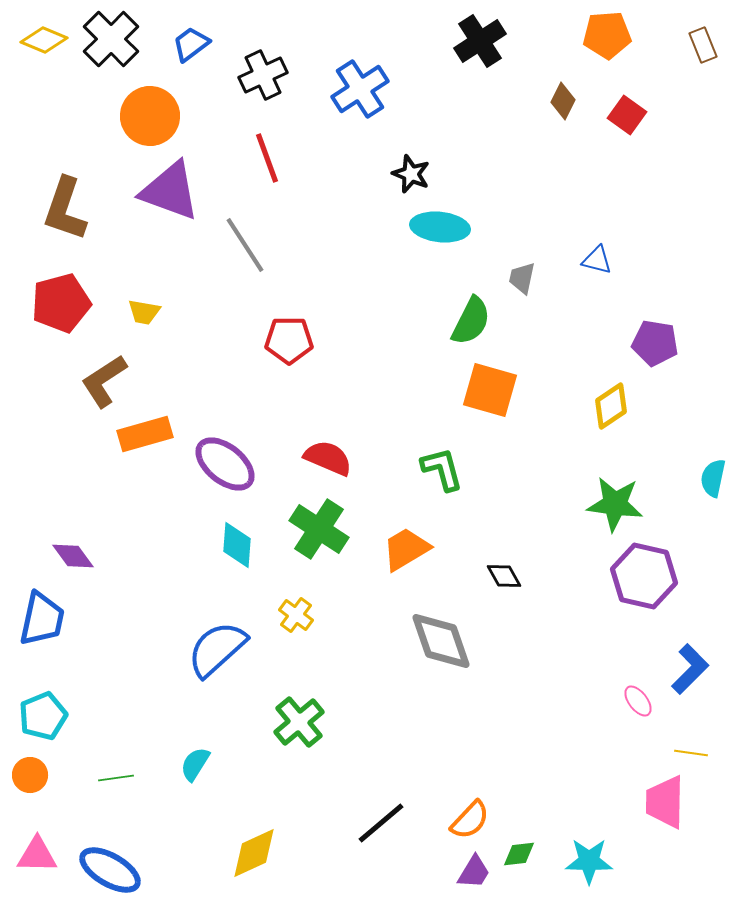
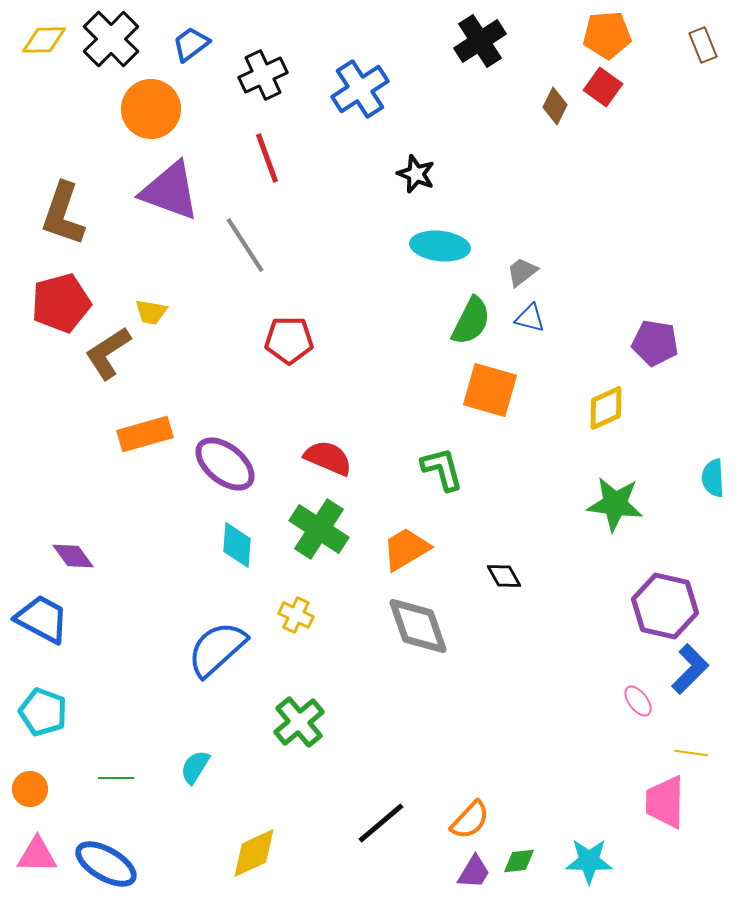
yellow diamond at (44, 40): rotated 24 degrees counterclockwise
brown diamond at (563, 101): moved 8 px left, 5 px down
red square at (627, 115): moved 24 px left, 28 px up
orange circle at (150, 116): moved 1 px right, 7 px up
black star at (411, 174): moved 5 px right
brown L-shape at (65, 209): moved 2 px left, 5 px down
cyan ellipse at (440, 227): moved 19 px down
blue triangle at (597, 260): moved 67 px left, 58 px down
gray trapezoid at (522, 278): moved 6 px up; rotated 40 degrees clockwise
yellow trapezoid at (144, 312): moved 7 px right
brown L-shape at (104, 381): moved 4 px right, 28 px up
yellow diamond at (611, 406): moved 5 px left, 2 px down; rotated 9 degrees clockwise
cyan semicircle at (713, 478): rotated 15 degrees counterclockwise
purple hexagon at (644, 576): moved 21 px right, 30 px down
yellow cross at (296, 615): rotated 12 degrees counterclockwise
blue trapezoid at (42, 619): rotated 74 degrees counterclockwise
gray diamond at (441, 641): moved 23 px left, 15 px up
cyan pentagon at (43, 716): moved 4 px up; rotated 30 degrees counterclockwise
cyan semicircle at (195, 764): moved 3 px down
orange circle at (30, 775): moved 14 px down
green line at (116, 778): rotated 8 degrees clockwise
green diamond at (519, 854): moved 7 px down
blue ellipse at (110, 870): moved 4 px left, 6 px up
